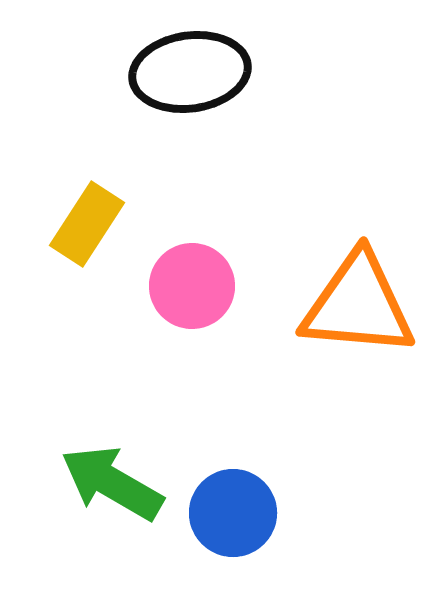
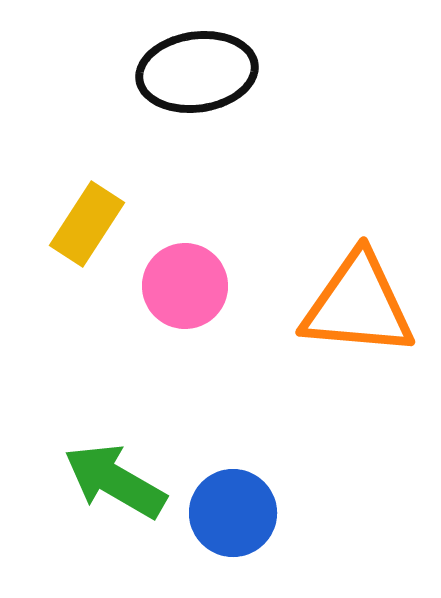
black ellipse: moved 7 px right
pink circle: moved 7 px left
green arrow: moved 3 px right, 2 px up
